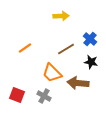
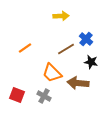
blue cross: moved 4 px left
